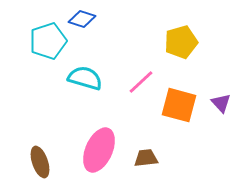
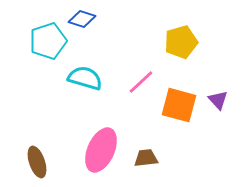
purple triangle: moved 3 px left, 3 px up
pink ellipse: moved 2 px right
brown ellipse: moved 3 px left
